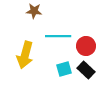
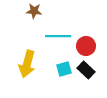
yellow arrow: moved 2 px right, 9 px down
